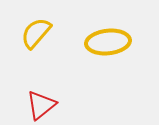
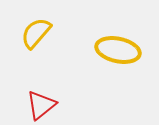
yellow ellipse: moved 10 px right, 8 px down; rotated 18 degrees clockwise
